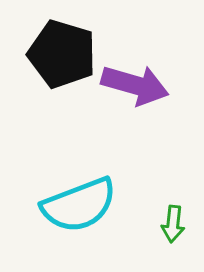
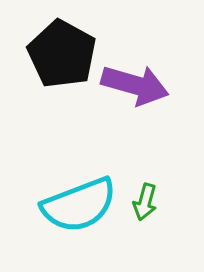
black pentagon: rotated 12 degrees clockwise
green arrow: moved 28 px left, 22 px up; rotated 9 degrees clockwise
